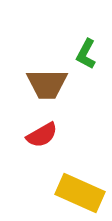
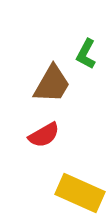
brown trapezoid: moved 5 px right; rotated 60 degrees counterclockwise
red semicircle: moved 2 px right
